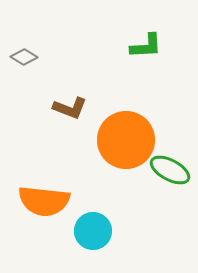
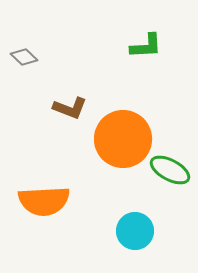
gray diamond: rotated 12 degrees clockwise
orange circle: moved 3 px left, 1 px up
orange semicircle: rotated 9 degrees counterclockwise
cyan circle: moved 42 px right
